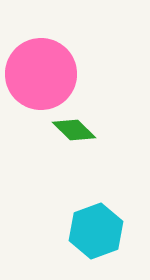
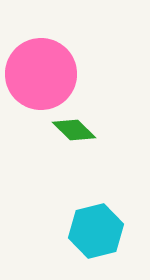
cyan hexagon: rotated 6 degrees clockwise
